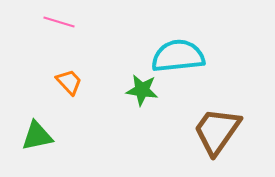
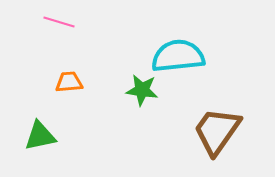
orange trapezoid: rotated 52 degrees counterclockwise
green triangle: moved 3 px right
